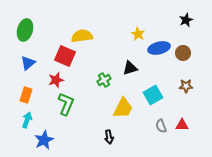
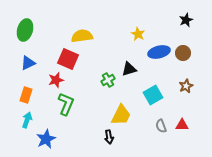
blue ellipse: moved 4 px down
red square: moved 3 px right, 3 px down
blue triangle: rotated 14 degrees clockwise
black triangle: moved 1 px left, 1 px down
green cross: moved 4 px right
brown star: rotated 24 degrees counterclockwise
yellow trapezoid: moved 2 px left, 7 px down
blue star: moved 2 px right, 1 px up
